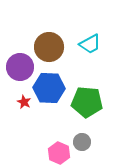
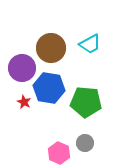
brown circle: moved 2 px right, 1 px down
purple circle: moved 2 px right, 1 px down
blue hexagon: rotated 8 degrees clockwise
green pentagon: moved 1 px left
gray circle: moved 3 px right, 1 px down
